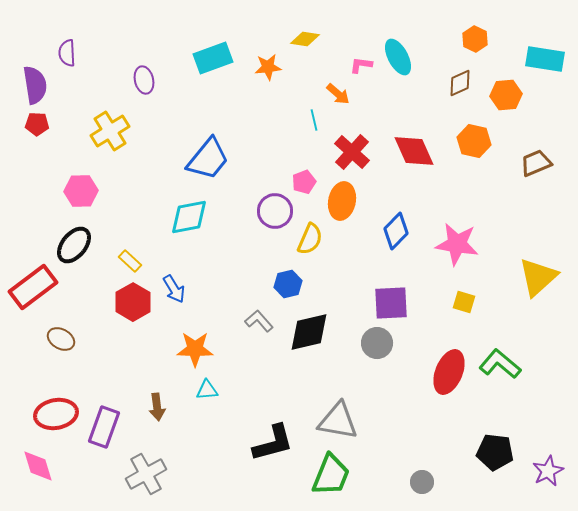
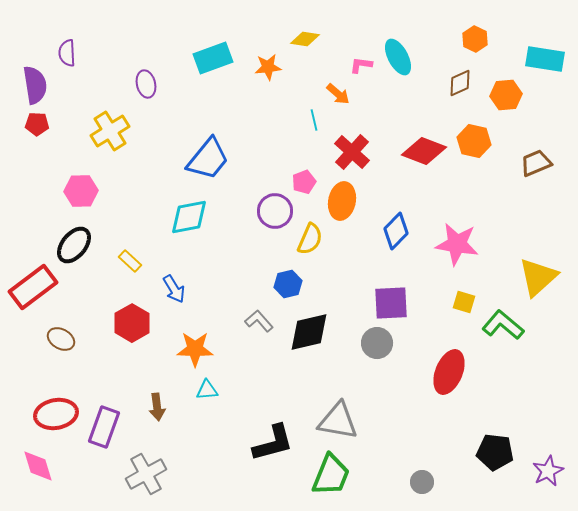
purple ellipse at (144, 80): moved 2 px right, 4 px down
red diamond at (414, 151): moved 10 px right; rotated 45 degrees counterclockwise
red hexagon at (133, 302): moved 1 px left, 21 px down
green L-shape at (500, 364): moved 3 px right, 39 px up
